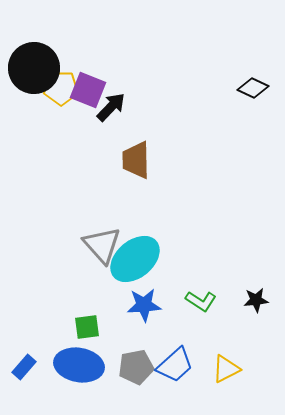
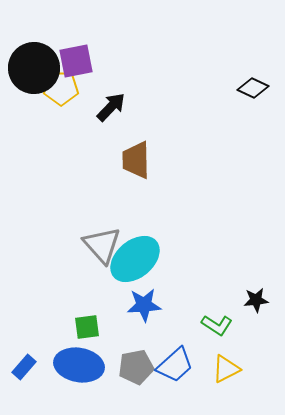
purple square: moved 12 px left, 29 px up; rotated 33 degrees counterclockwise
green L-shape: moved 16 px right, 24 px down
